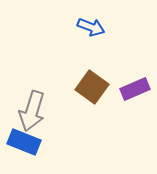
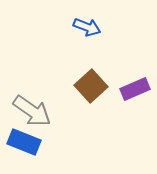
blue arrow: moved 4 px left
brown square: moved 1 px left, 1 px up; rotated 12 degrees clockwise
gray arrow: rotated 72 degrees counterclockwise
